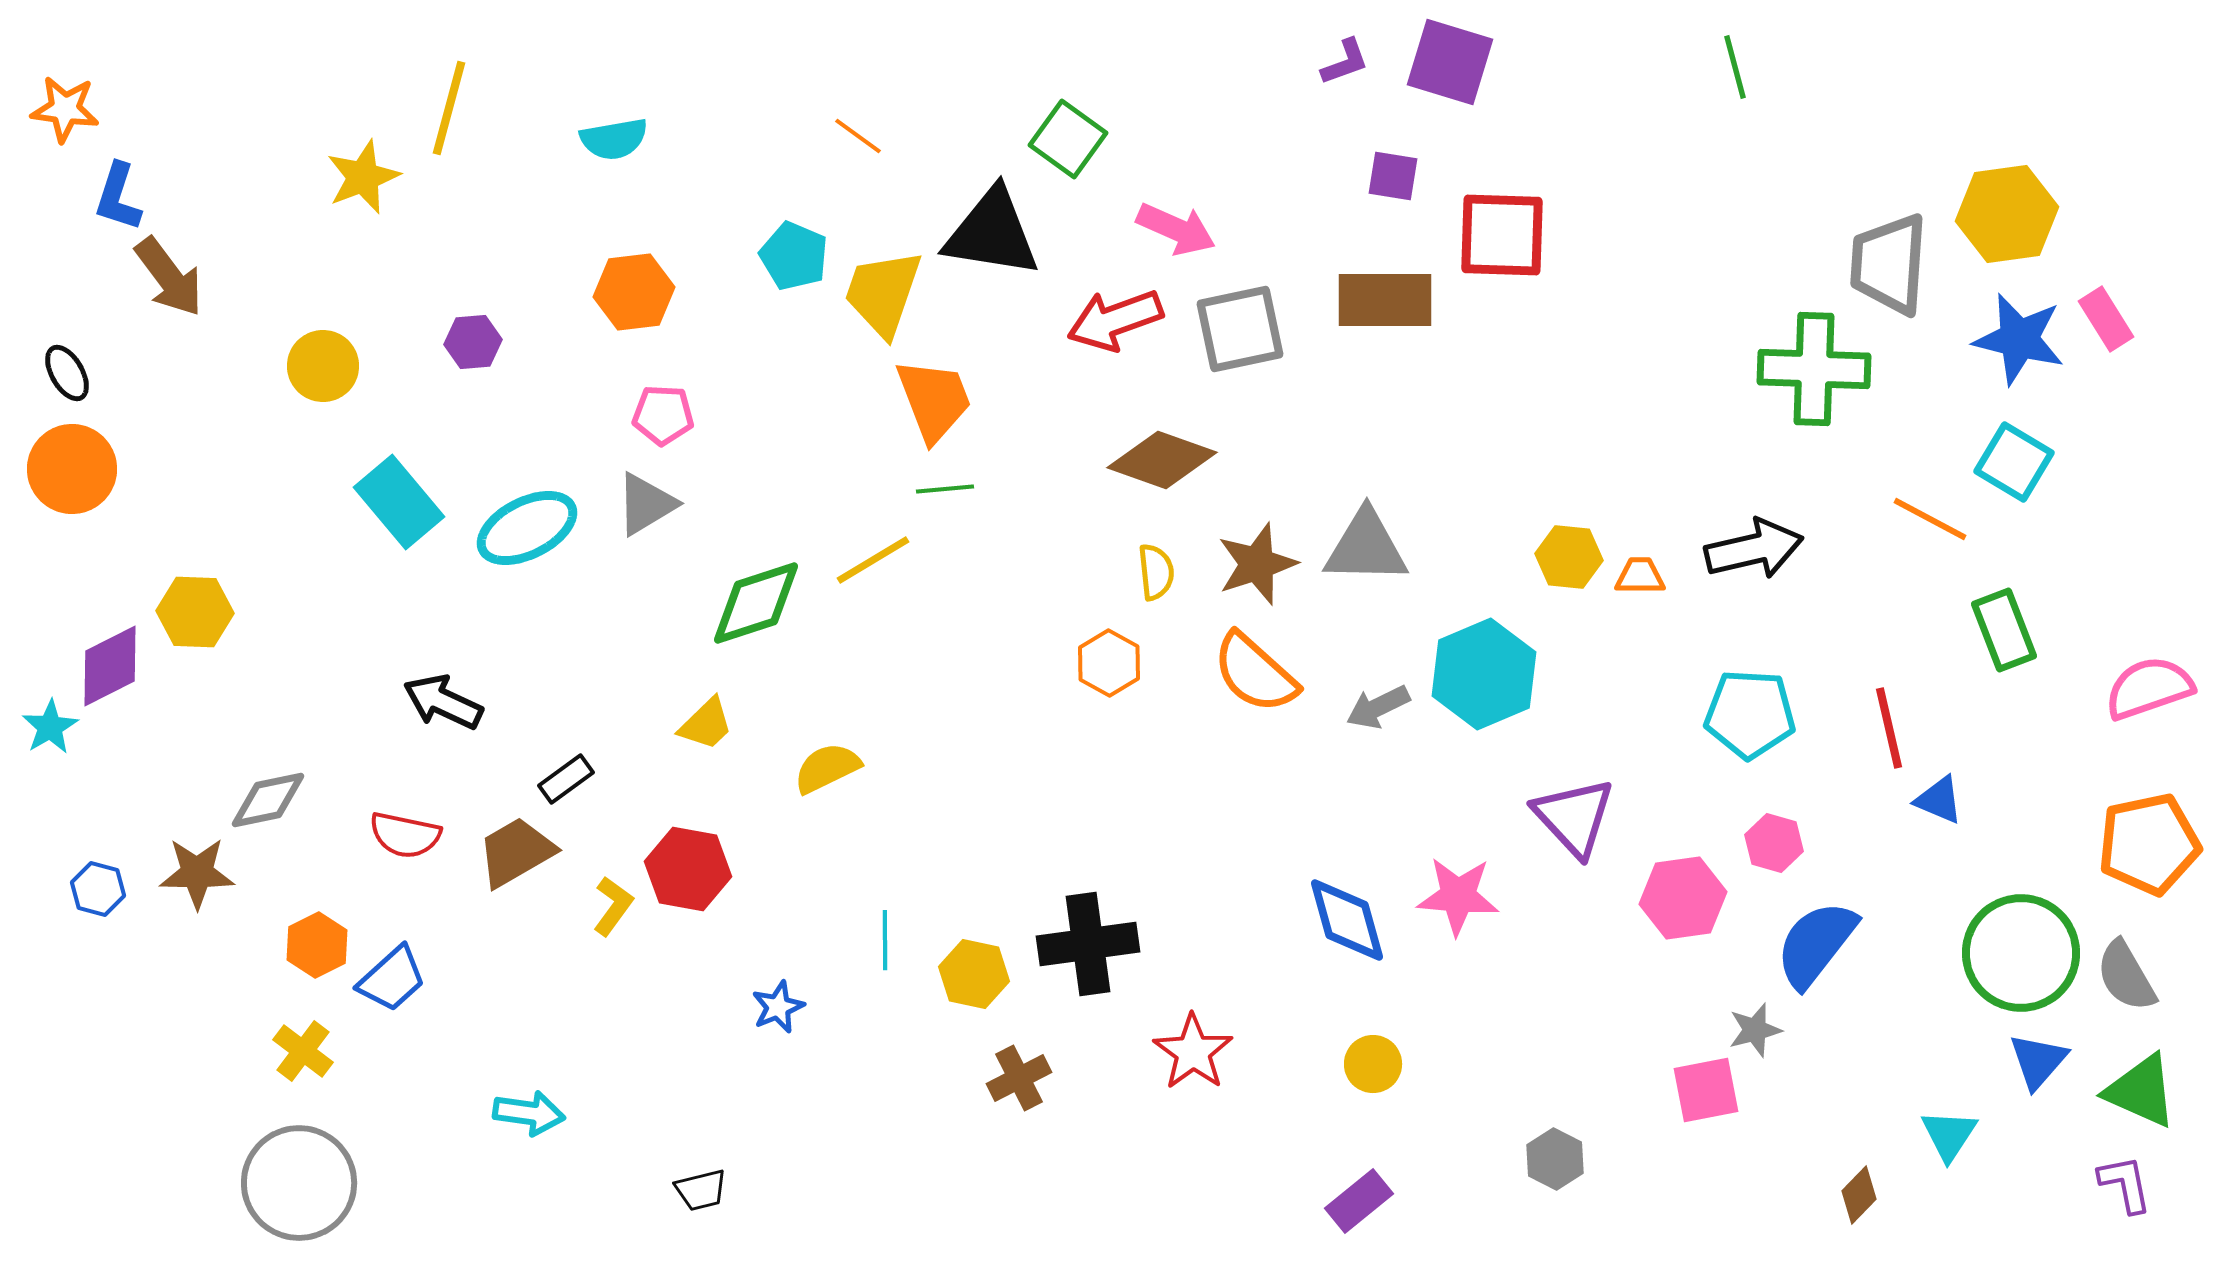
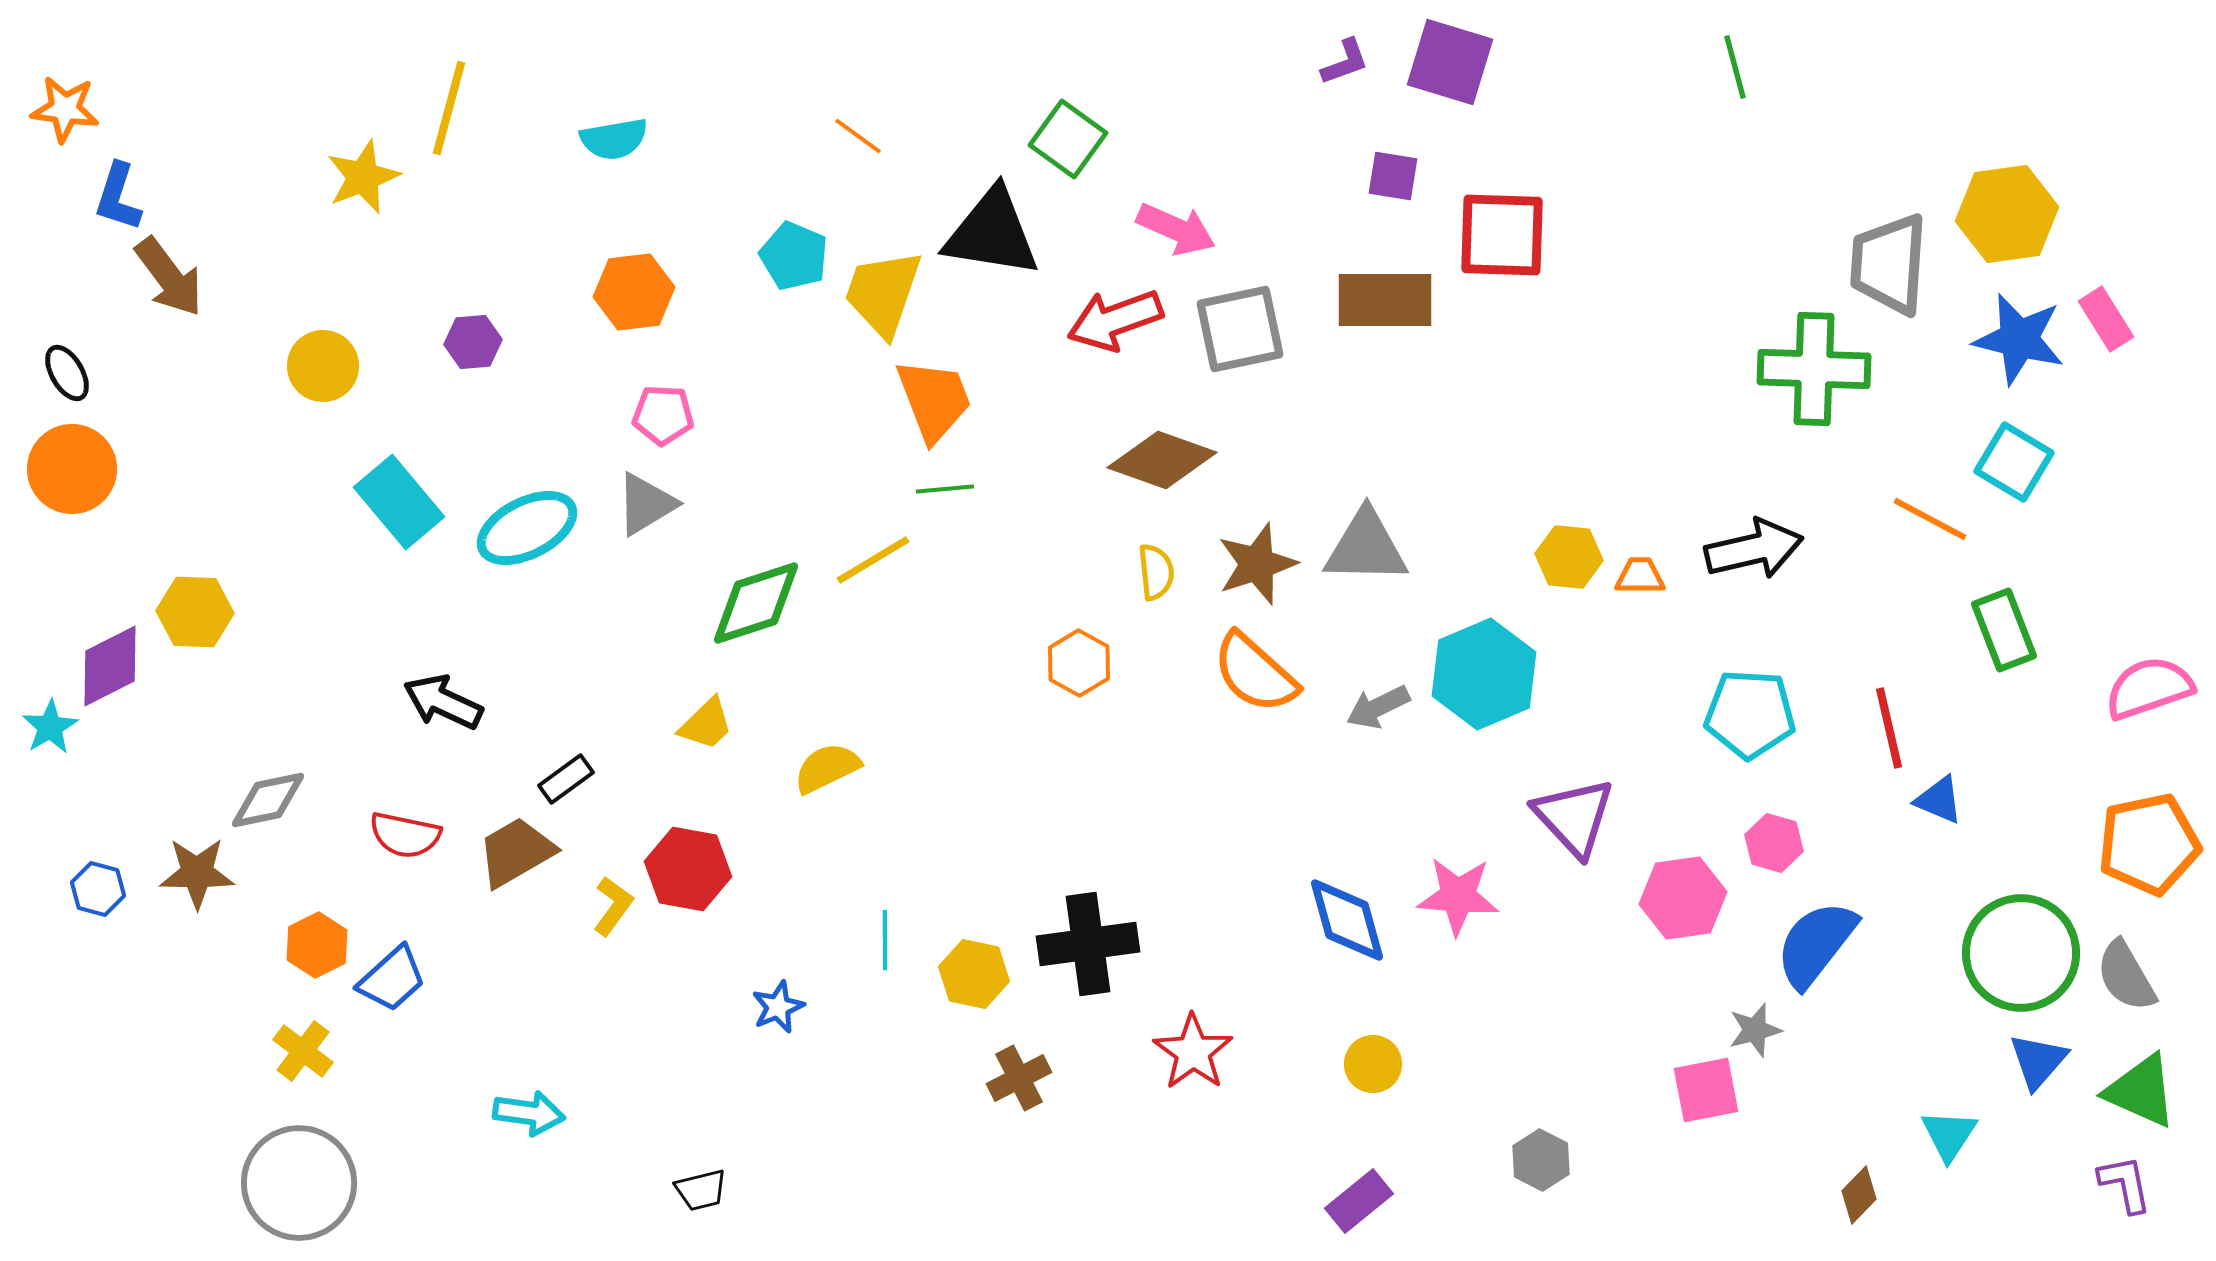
orange hexagon at (1109, 663): moved 30 px left
gray hexagon at (1555, 1159): moved 14 px left, 1 px down
